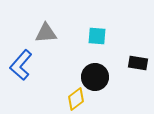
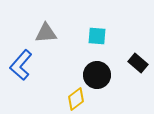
black rectangle: rotated 30 degrees clockwise
black circle: moved 2 px right, 2 px up
